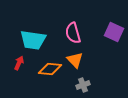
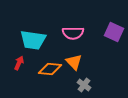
pink semicircle: rotated 75 degrees counterclockwise
orange triangle: moved 1 px left, 2 px down
gray cross: moved 1 px right; rotated 32 degrees counterclockwise
